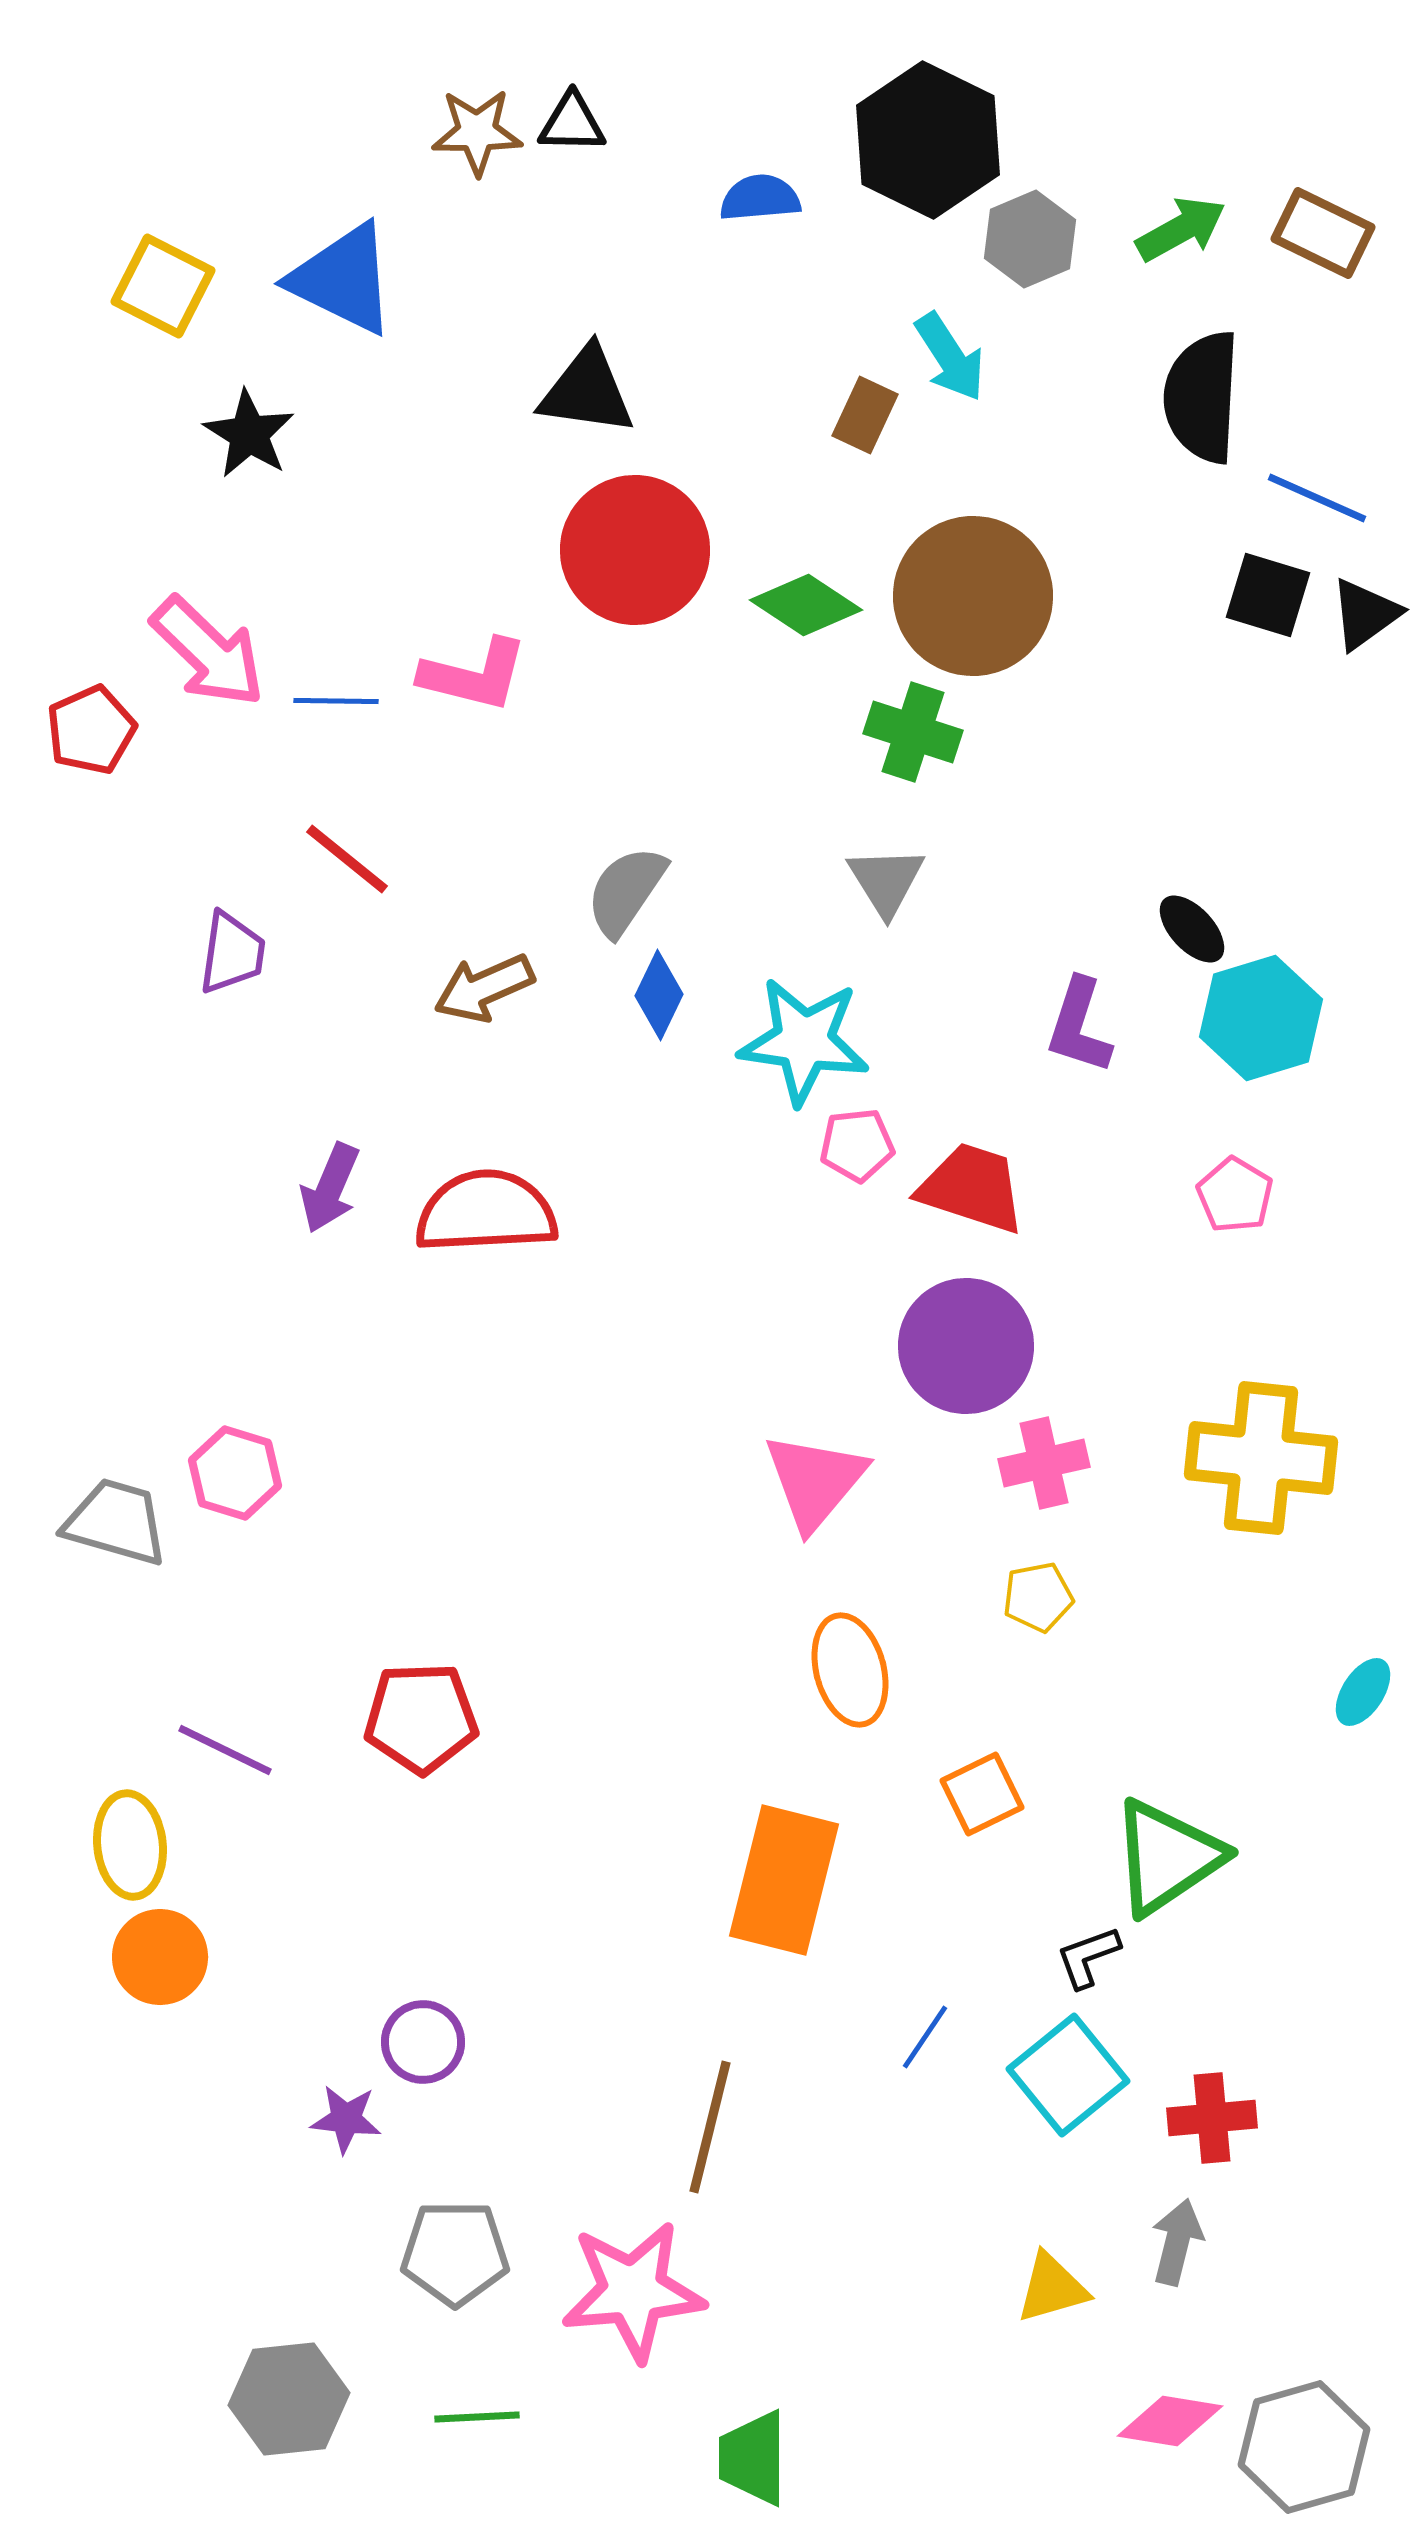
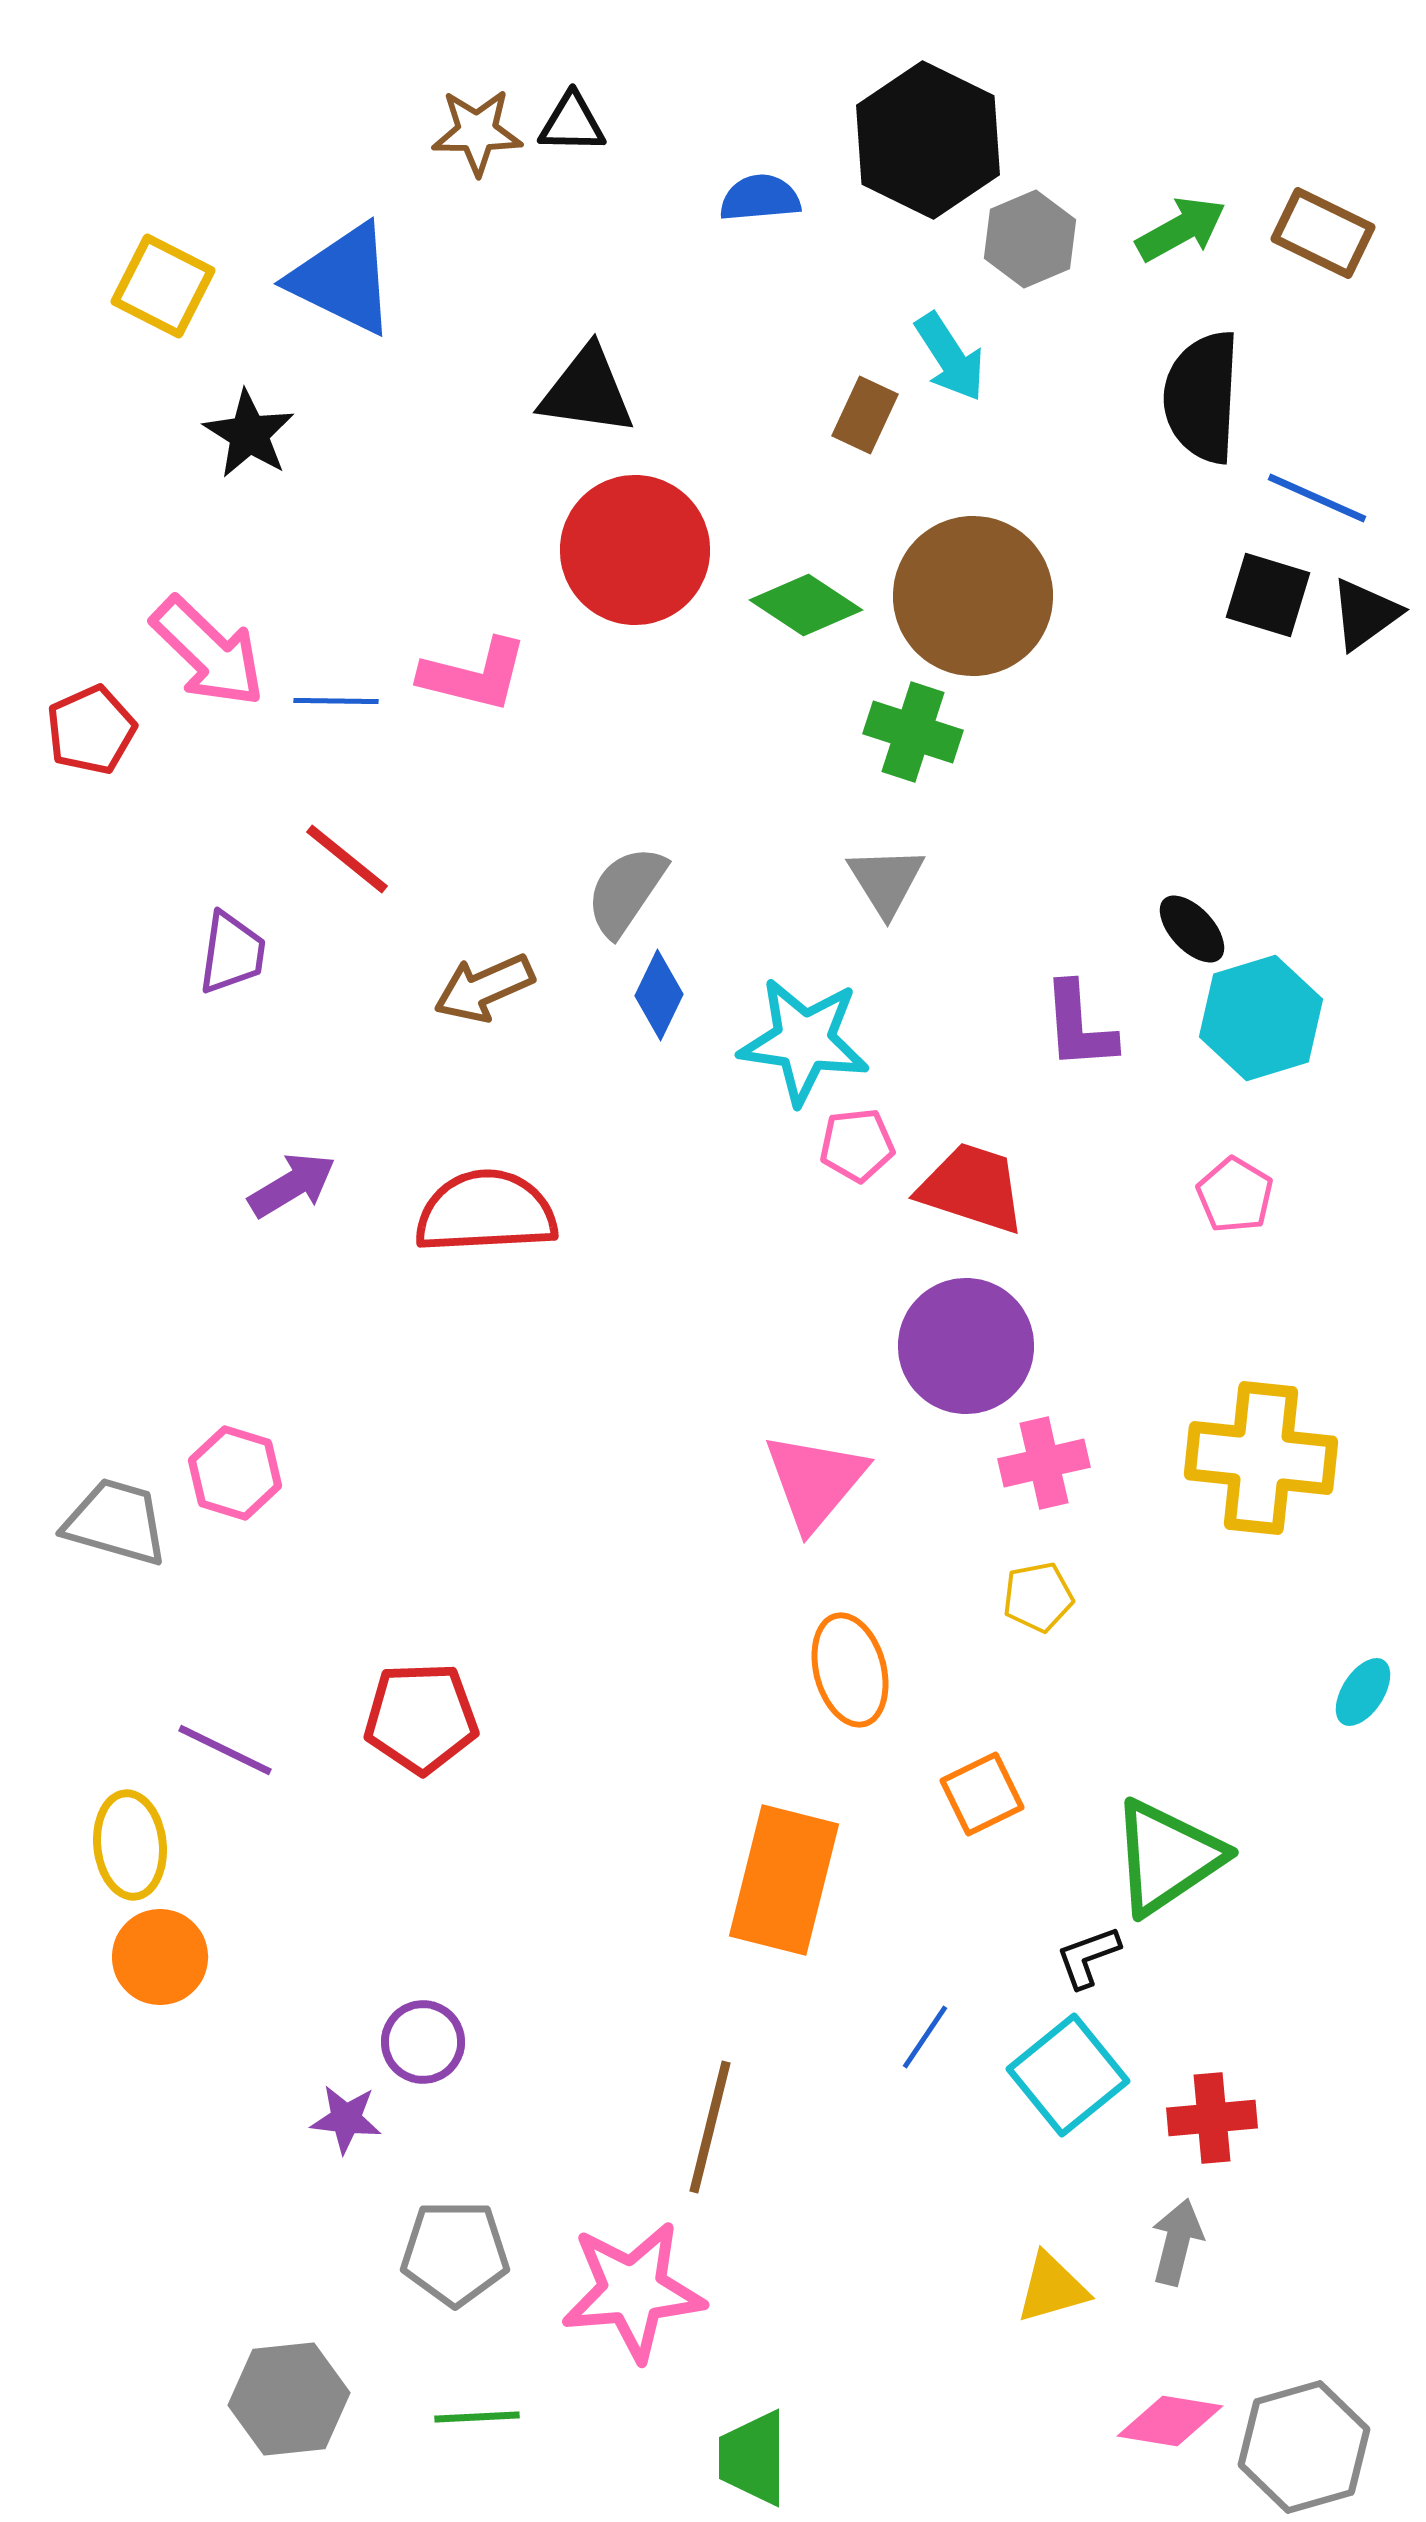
purple L-shape at (1079, 1026): rotated 22 degrees counterclockwise
purple arrow at (330, 1188): moved 38 px left, 3 px up; rotated 144 degrees counterclockwise
